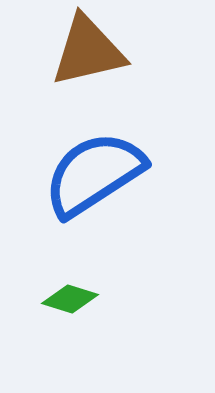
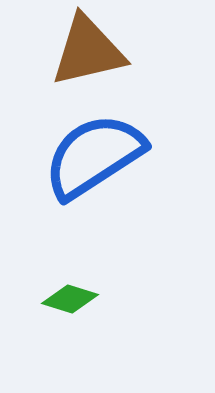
blue semicircle: moved 18 px up
